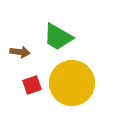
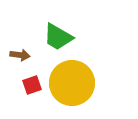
brown arrow: moved 3 px down
